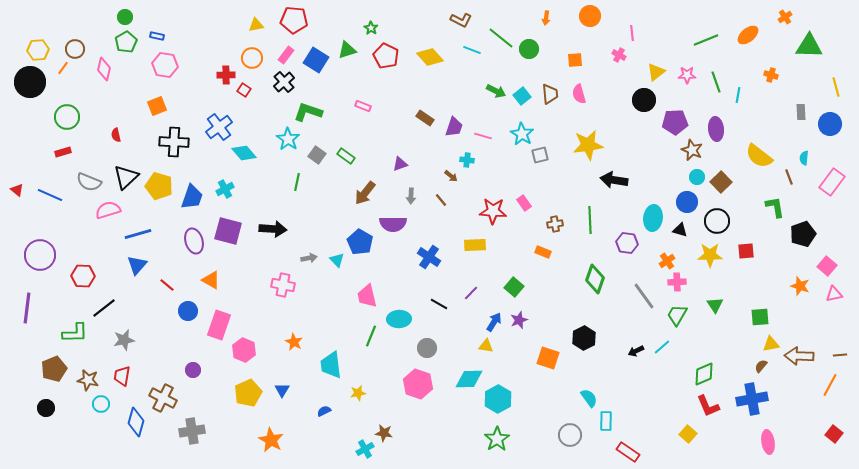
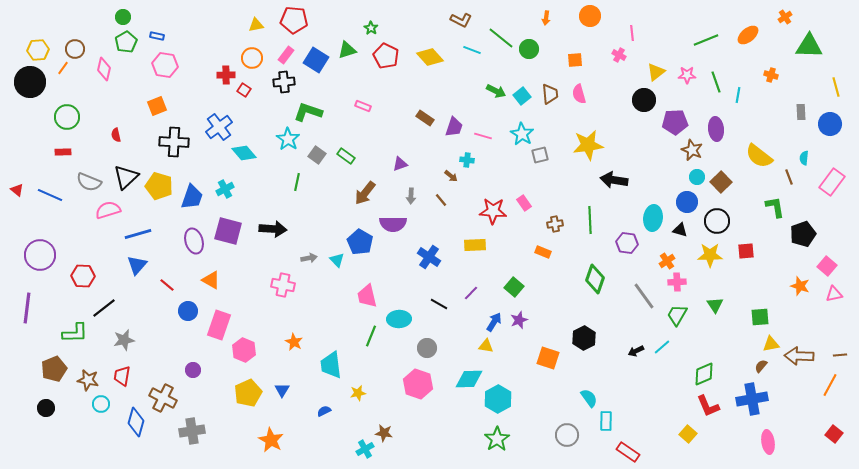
green circle at (125, 17): moved 2 px left
black cross at (284, 82): rotated 35 degrees clockwise
red rectangle at (63, 152): rotated 14 degrees clockwise
gray circle at (570, 435): moved 3 px left
